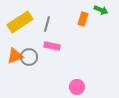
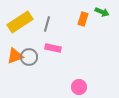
green arrow: moved 1 px right, 2 px down
pink rectangle: moved 1 px right, 2 px down
pink circle: moved 2 px right
